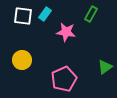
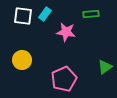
green rectangle: rotated 56 degrees clockwise
